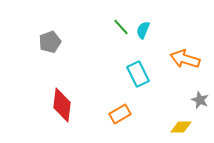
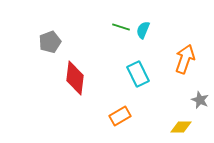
green line: rotated 30 degrees counterclockwise
orange arrow: rotated 92 degrees clockwise
red diamond: moved 13 px right, 27 px up
orange rectangle: moved 2 px down
